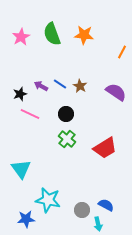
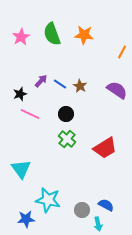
purple arrow: moved 5 px up; rotated 104 degrees clockwise
purple semicircle: moved 1 px right, 2 px up
